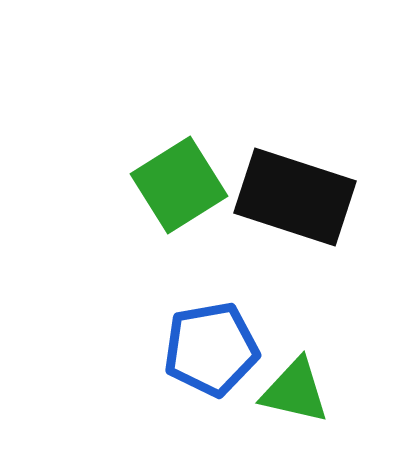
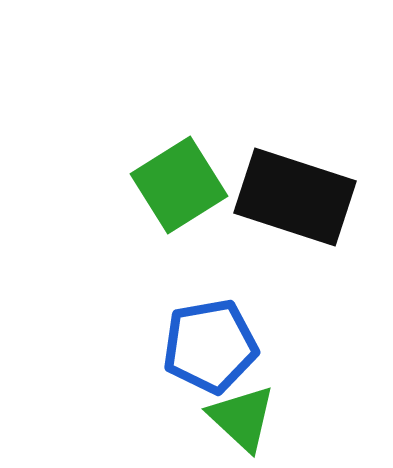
blue pentagon: moved 1 px left, 3 px up
green triangle: moved 53 px left, 27 px down; rotated 30 degrees clockwise
